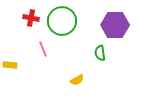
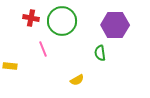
yellow rectangle: moved 1 px down
